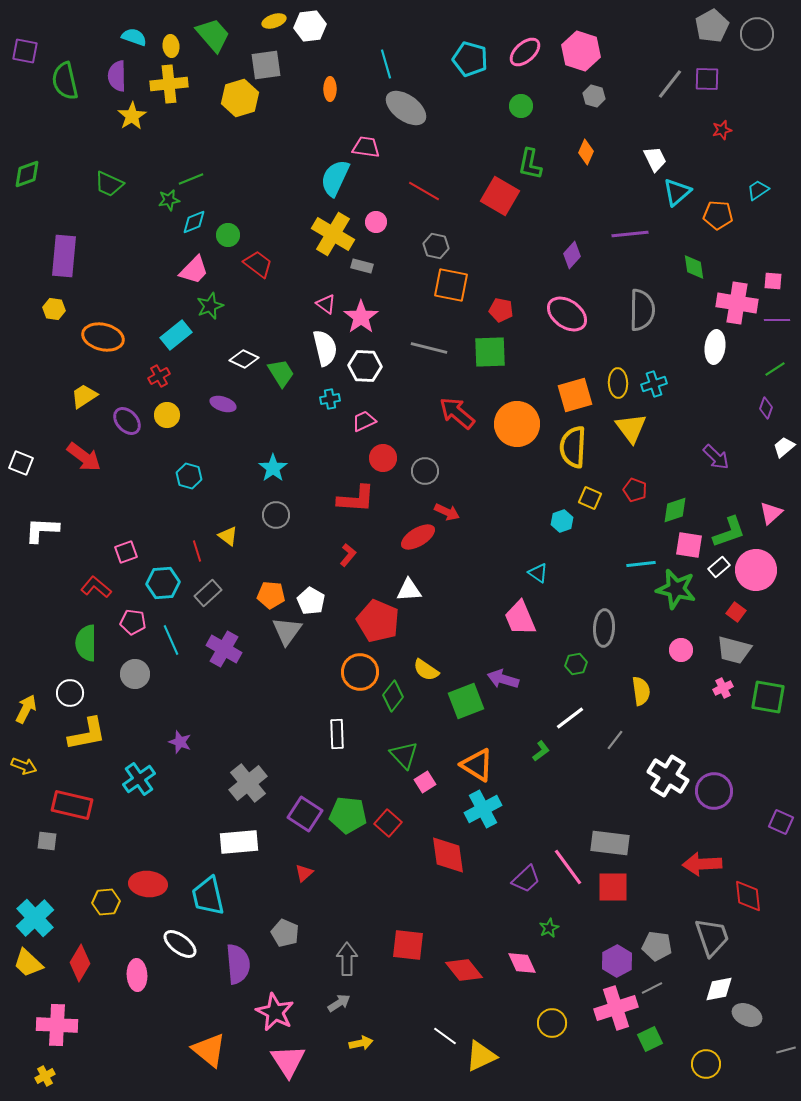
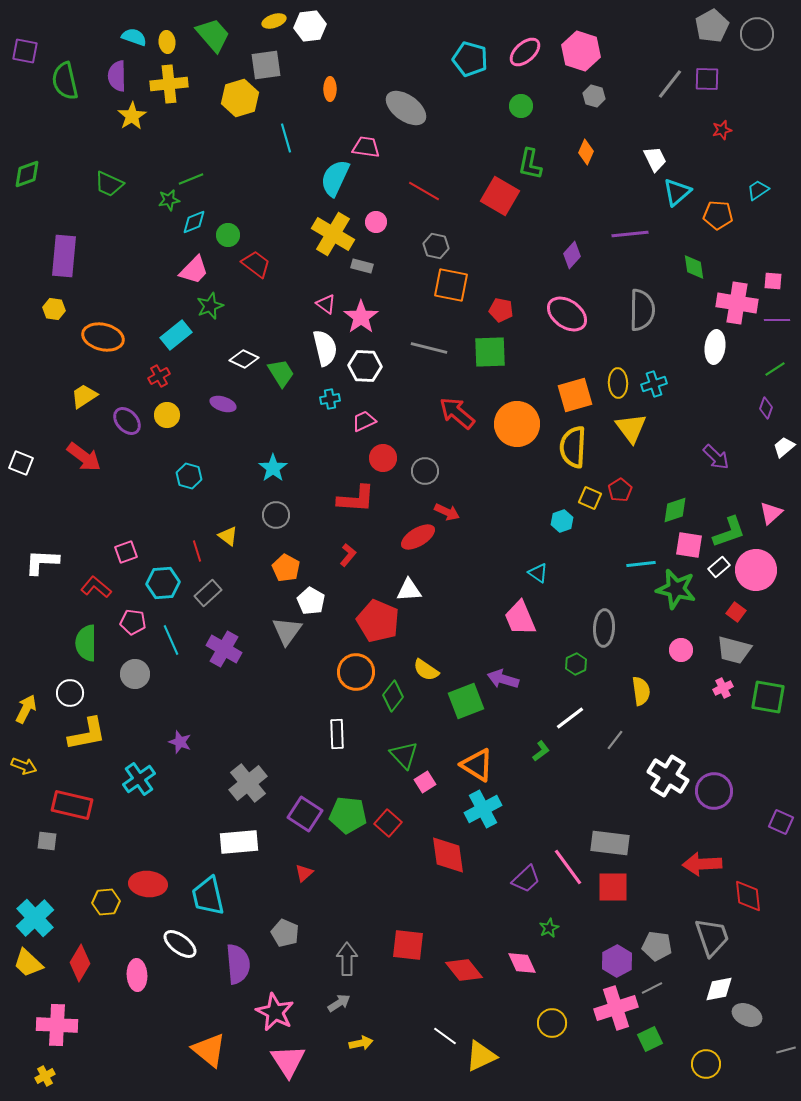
yellow ellipse at (171, 46): moved 4 px left, 4 px up
cyan line at (386, 64): moved 100 px left, 74 px down
red trapezoid at (258, 264): moved 2 px left
red pentagon at (635, 490): moved 15 px left; rotated 20 degrees clockwise
white L-shape at (42, 530): moved 32 px down
orange pentagon at (271, 595): moved 15 px right, 27 px up; rotated 24 degrees clockwise
green hexagon at (576, 664): rotated 15 degrees counterclockwise
orange circle at (360, 672): moved 4 px left
